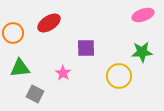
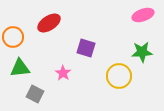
orange circle: moved 4 px down
purple square: rotated 18 degrees clockwise
